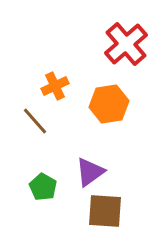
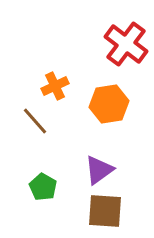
red cross: rotated 12 degrees counterclockwise
purple triangle: moved 9 px right, 2 px up
